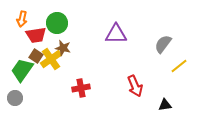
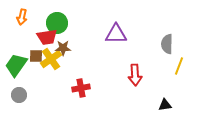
orange arrow: moved 2 px up
red trapezoid: moved 11 px right, 2 px down
gray semicircle: moved 4 px right; rotated 36 degrees counterclockwise
brown star: rotated 14 degrees counterclockwise
brown square: rotated 32 degrees counterclockwise
yellow line: rotated 30 degrees counterclockwise
green trapezoid: moved 6 px left, 5 px up
red arrow: moved 11 px up; rotated 20 degrees clockwise
gray circle: moved 4 px right, 3 px up
